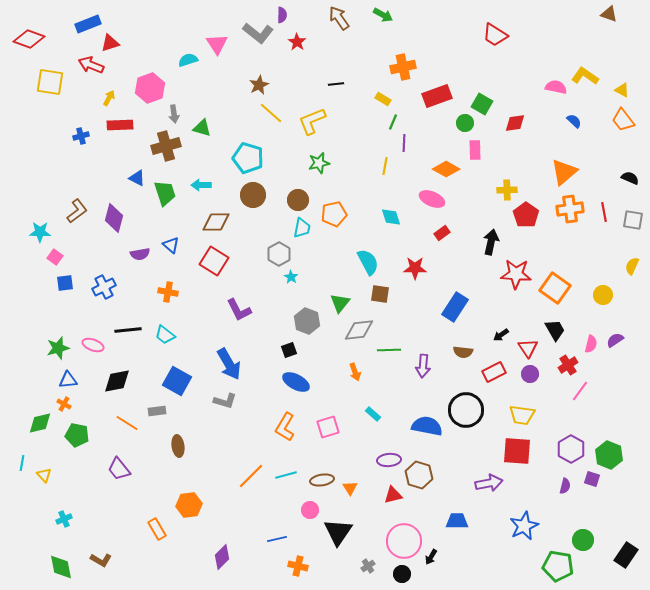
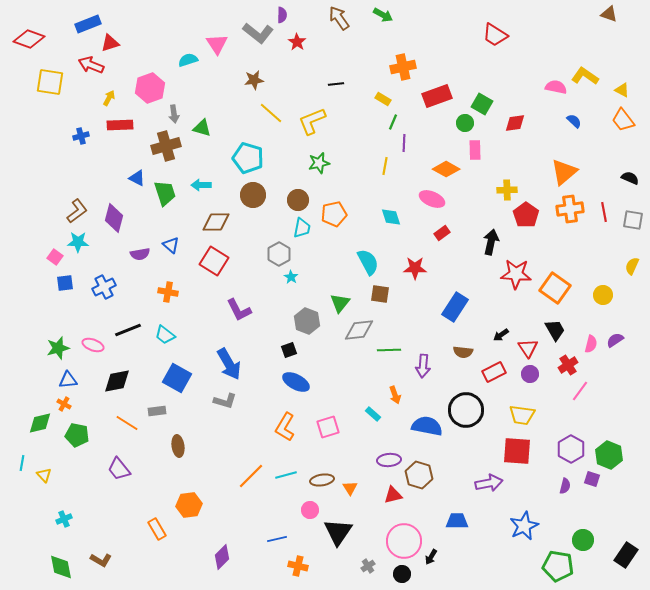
brown star at (259, 85): moved 5 px left, 5 px up; rotated 18 degrees clockwise
cyan star at (40, 232): moved 38 px right, 10 px down
black line at (128, 330): rotated 16 degrees counterclockwise
orange arrow at (355, 372): moved 40 px right, 23 px down
blue square at (177, 381): moved 3 px up
